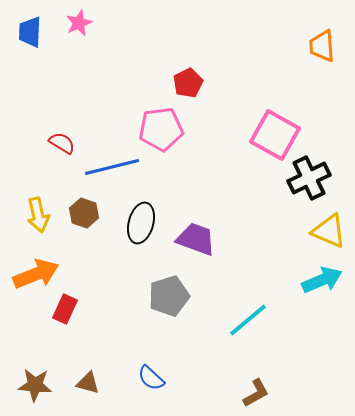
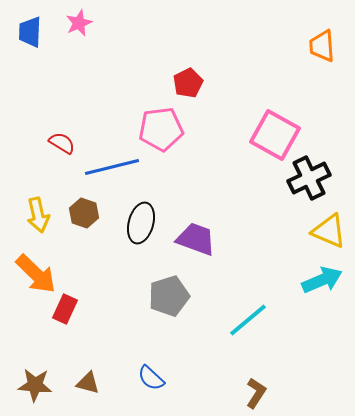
orange arrow: rotated 66 degrees clockwise
brown L-shape: rotated 28 degrees counterclockwise
